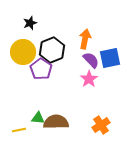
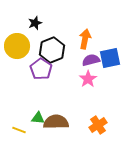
black star: moved 5 px right
yellow circle: moved 6 px left, 6 px up
purple semicircle: rotated 60 degrees counterclockwise
pink star: moved 1 px left
orange cross: moved 3 px left
yellow line: rotated 32 degrees clockwise
